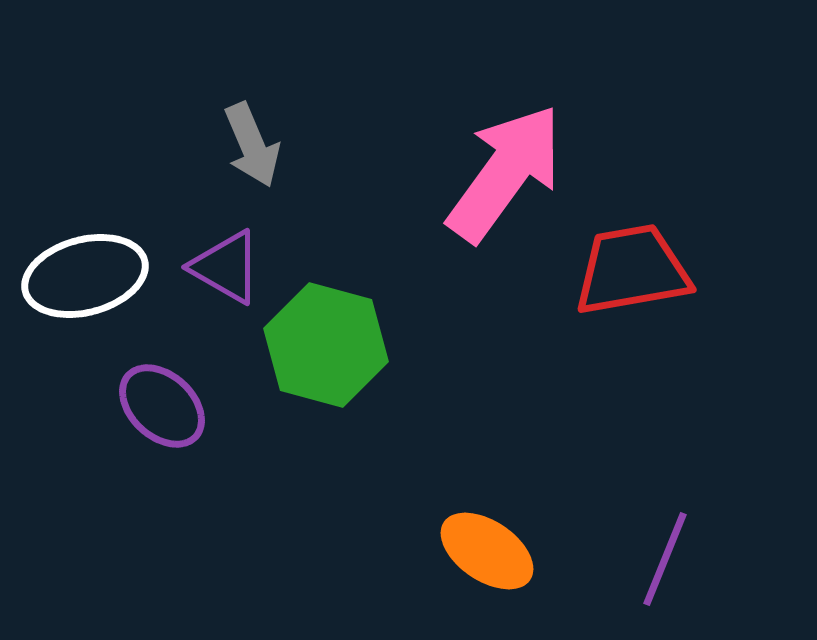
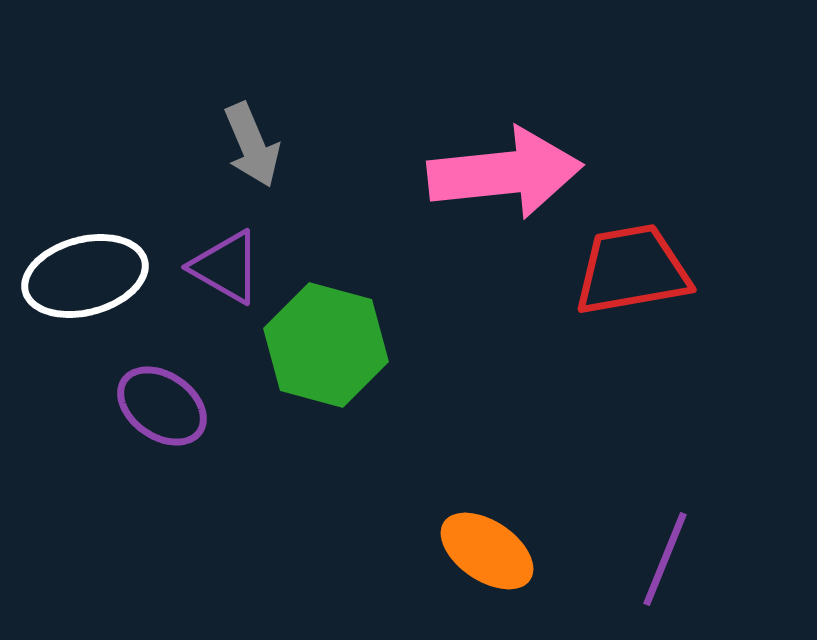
pink arrow: rotated 48 degrees clockwise
purple ellipse: rotated 8 degrees counterclockwise
